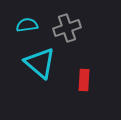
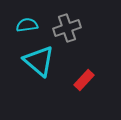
cyan triangle: moved 1 px left, 2 px up
red rectangle: rotated 40 degrees clockwise
